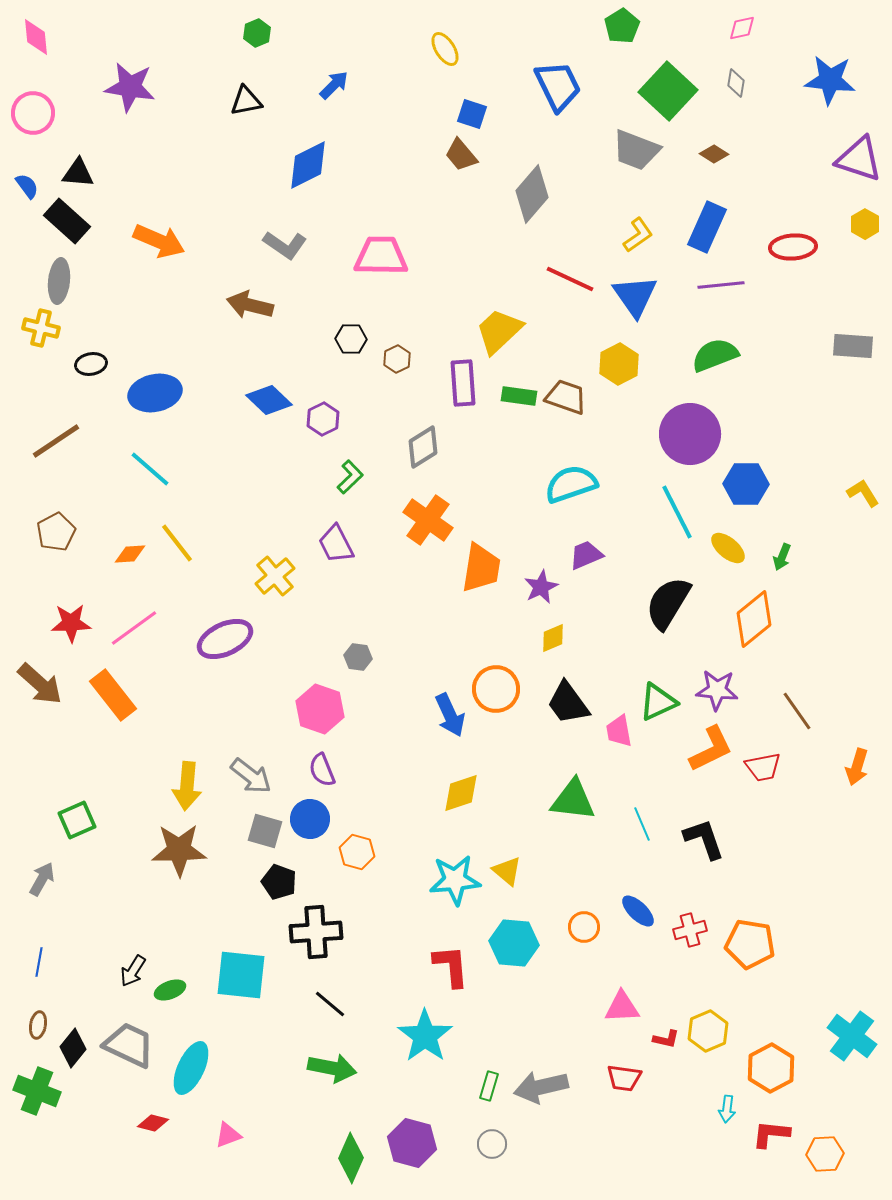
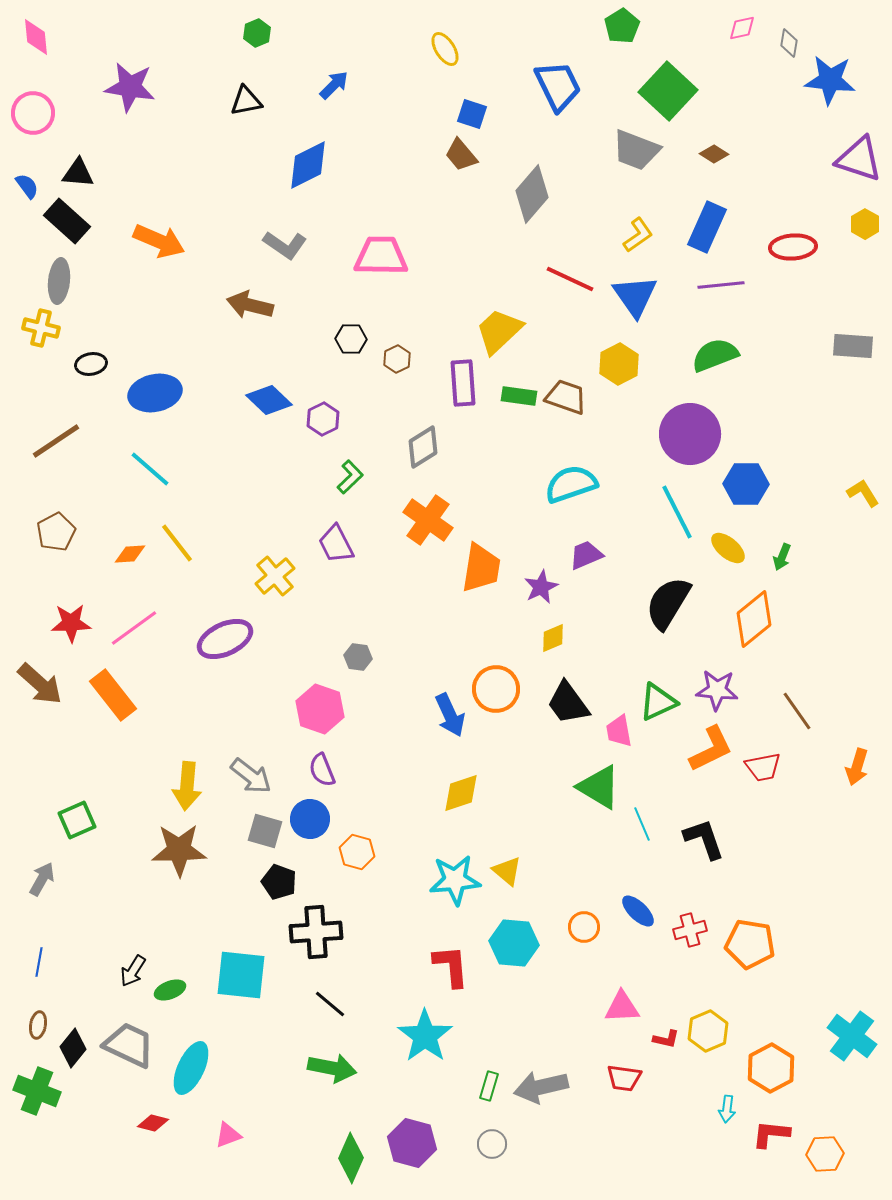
gray diamond at (736, 83): moved 53 px right, 40 px up
green triangle at (573, 800): moved 26 px right, 13 px up; rotated 24 degrees clockwise
